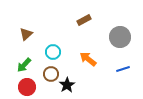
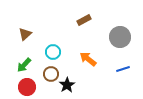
brown triangle: moved 1 px left
